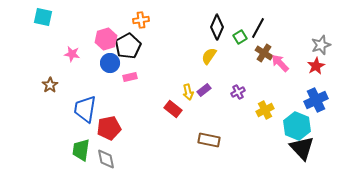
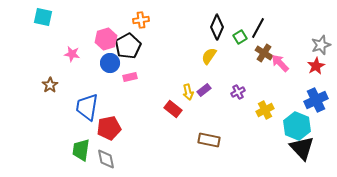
blue trapezoid: moved 2 px right, 2 px up
